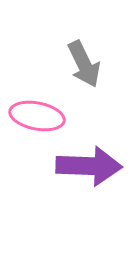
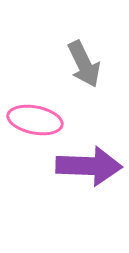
pink ellipse: moved 2 px left, 4 px down
